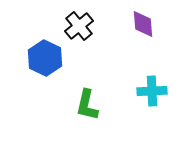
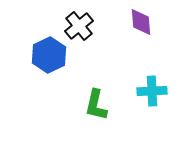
purple diamond: moved 2 px left, 2 px up
blue hexagon: moved 4 px right, 3 px up; rotated 8 degrees clockwise
green L-shape: moved 9 px right
